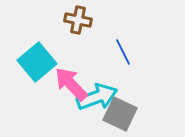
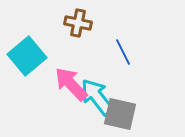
brown cross: moved 3 px down
cyan square: moved 10 px left, 6 px up
cyan arrow: rotated 108 degrees counterclockwise
gray square: rotated 12 degrees counterclockwise
